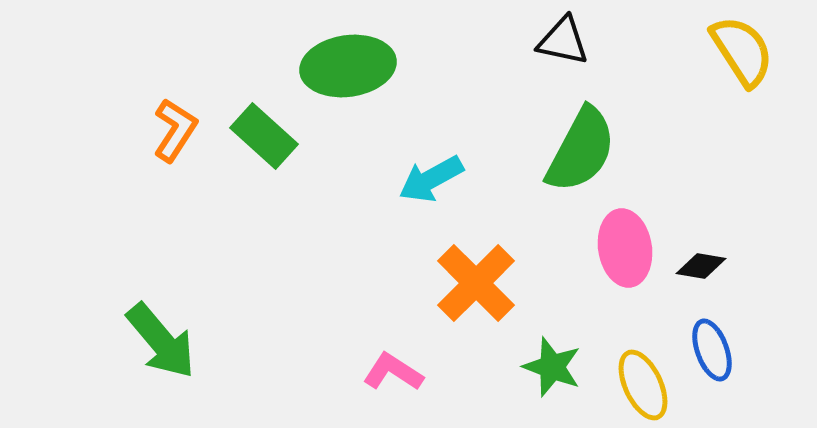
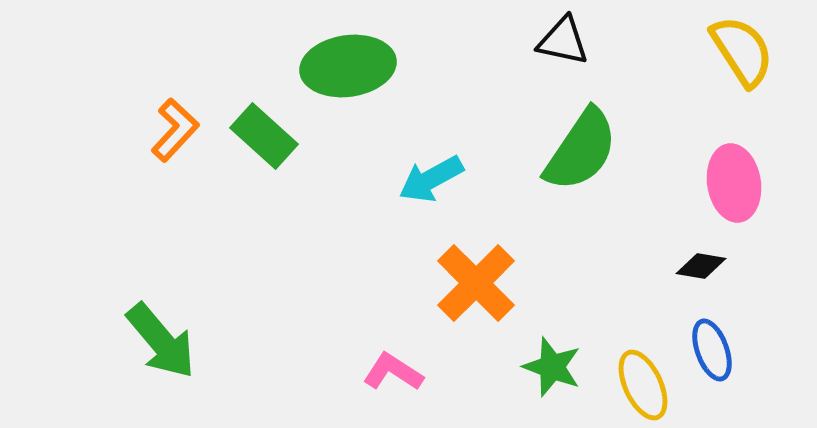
orange L-shape: rotated 10 degrees clockwise
green semicircle: rotated 6 degrees clockwise
pink ellipse: moved 109 px right, 65 px up
